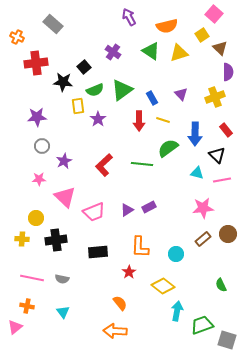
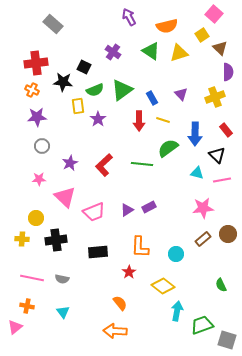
orange cross at (17, 37): moved 15 px right, 53 px down
black square at (84, 67): rotated 24 degrees counterclockwise
purple star at (64, 161): moved 6 px right, 2 px down
